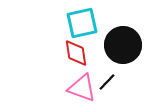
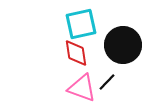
cyan square: moved 1 px left, 1 px down
